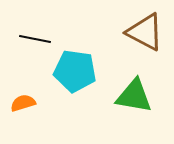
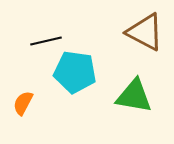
black line: moved 11 px right, 2 px down; rotated 24 degrees counterclockwise
cyan pentagon: moved 1 px down
orange semicircle: rotated 45 degrees counterclockwise
